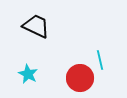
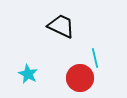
black trapezoid: moved 25 px right
cyan line: moved 5 px left, 2 px up
